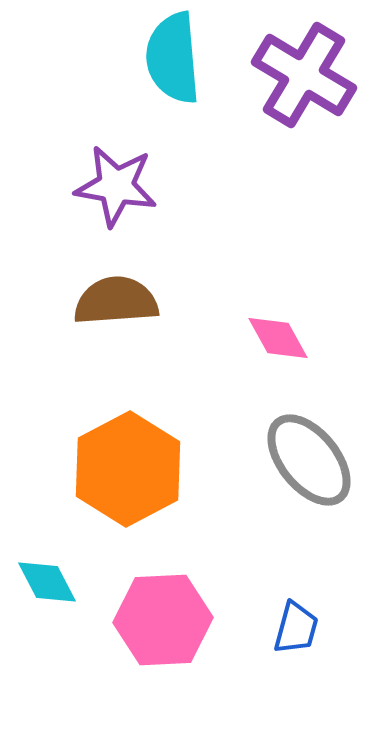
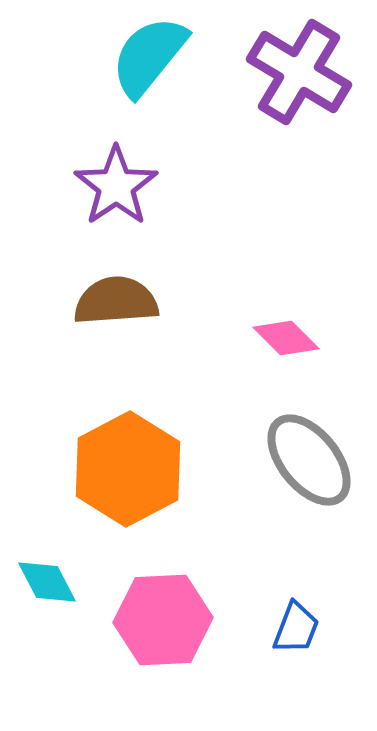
cyan semicircle: moved 24 px left, 2 px up; rotated 44 degrees clockwise
purple cross: moved 5 px left, 3 px up
purple star: rotated 28 degrees clockwise
pink diamond: moved 8 px right; rotated 16 degrees counterclockwise
blue trapezoid: rotated 6 degrees clockwise
